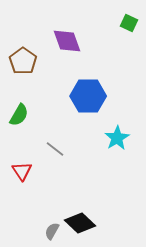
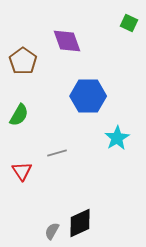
gray line: moved 2 px right, 4 px down; rotated 54 degrees counterclockwise
black diamond: rotated 68 degrees counterclockwise
